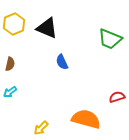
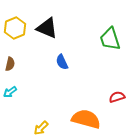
yellow hexagon: moved 1 px right, 4 px down
green trapezoid: rotated 50 degrees clockwise
